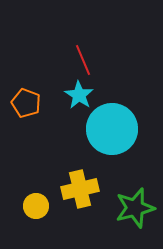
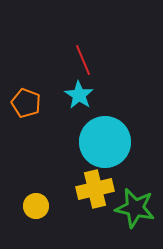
cyan circle: moved 7 px left, 13 px down
yellow cross: moved 15 px right
green star: rotated 27 degrees clockwise
